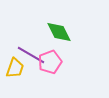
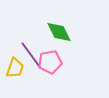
purple line: rotated 24 degrees clockwise
pink pentagon: rotated 10 degrees clockwise
